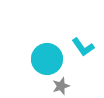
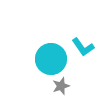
cyan circle: moved 4 px right
